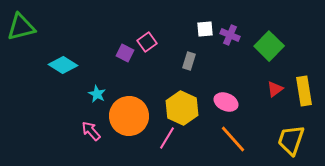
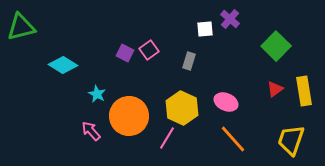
purple cross: moved 16 px up; rotated 18 degrees clockwise
pink square: moved 2 px right, 8 px down
green square: moved 7 px right
